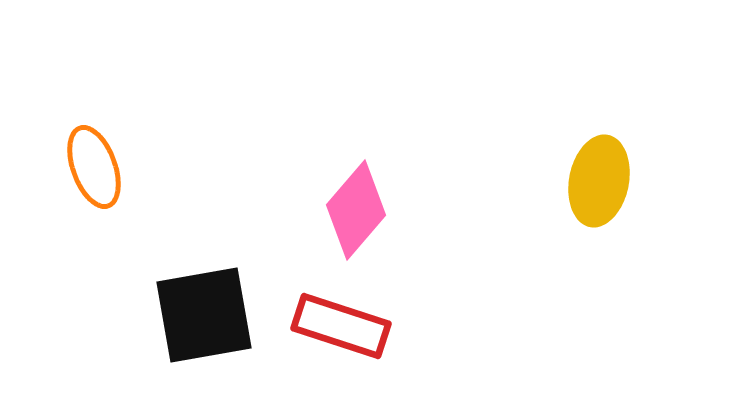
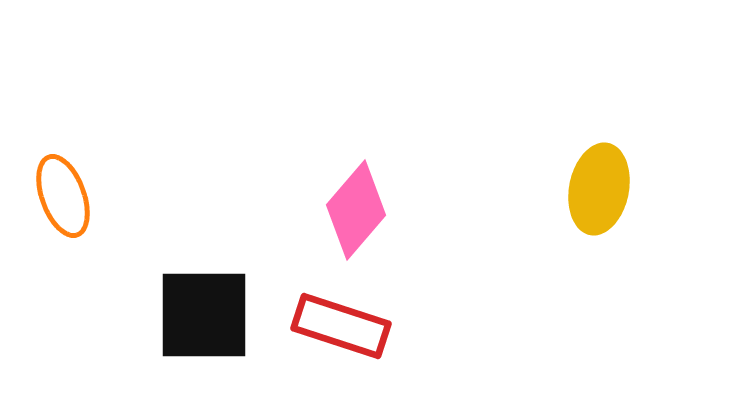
orange ellipse: moved 31 px left, 29 px down
yellow ellipse: moved 8 px down
black square: rotated 10 degrees clockwise
